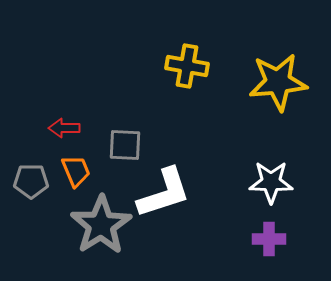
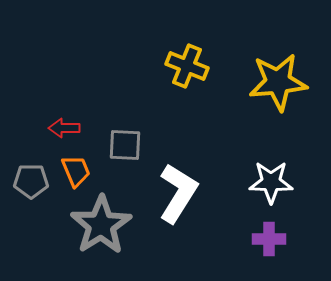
yellow cross: rotated 12 degrees clockwise
white L-shape: moved 14 px right; rotated 40 degrees counterclockwise
